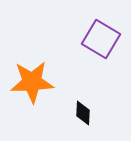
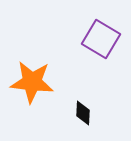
orange star: rotated 9 degrees clockwise
